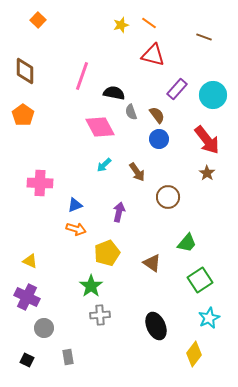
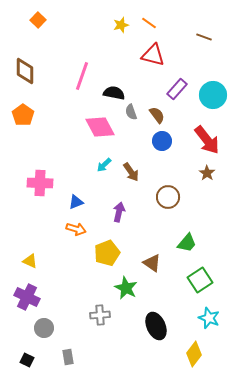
blue circle: moved 3 px right, 2 px down
brown arrow: moved 6 px left
blue triangle: moved 1 px right, 3 px up
green star: moved 35 px right, 2 px down; rotated 10 degrees counterclockwise
cyan star: rotated 25 degrees counterclockwise
